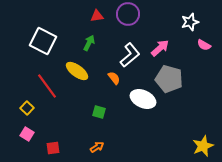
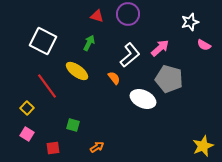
red triangle: rotated 24 degrees clockwise
green square: moved 26 px left, 13 px down
